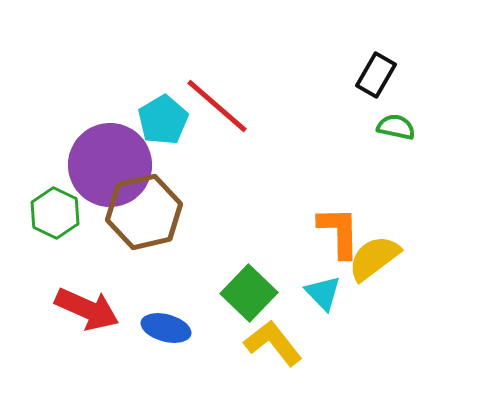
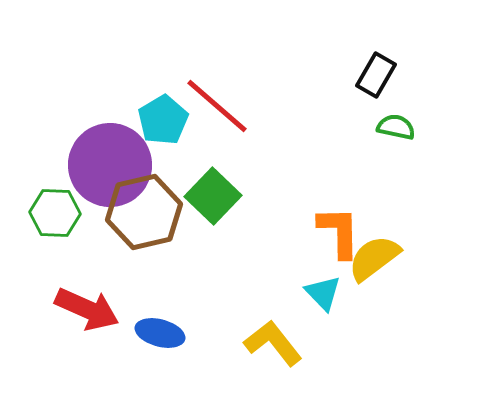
green hexagon: rotated 24 degrees counterclockwise
green square: moved 36 px left, 97 px up
blue ellipse: moved 6 px left, 5 px down
